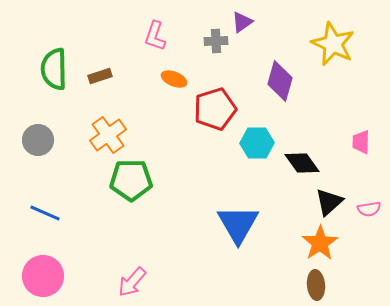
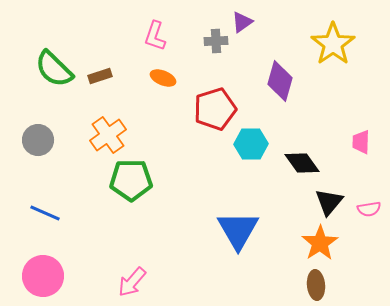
yellow star: rotated 12 degrees clockwise
green semicircle: rotated 45 degrees counterclockwise
orange ellipse: moved 11 px left, 1 px up
cyan hexagon: moved 6 px left, 1 px down
black triangle: rotated 8 degrees counterclockwise
blue triangle: moved 6 px down
